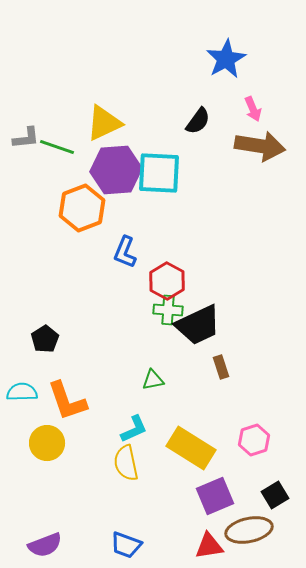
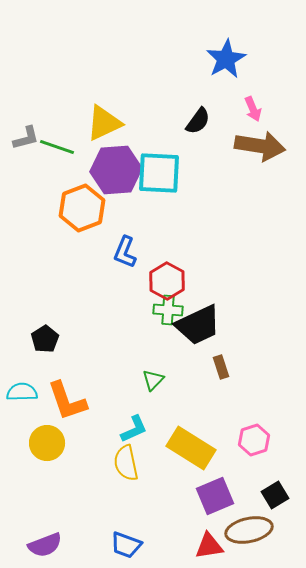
gray L-shape: rotated 8 degrees counterclockwise
green triangle: rotated 35 degrees counterclockwise
